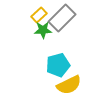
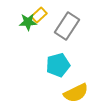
gray rectangle: moved 5 px right, 8 px down; rotated 12 degrees counterclockwise
green star: moved 15 px left, 8 px up
yellow semicircle: moved 7 px right, 8 px down
